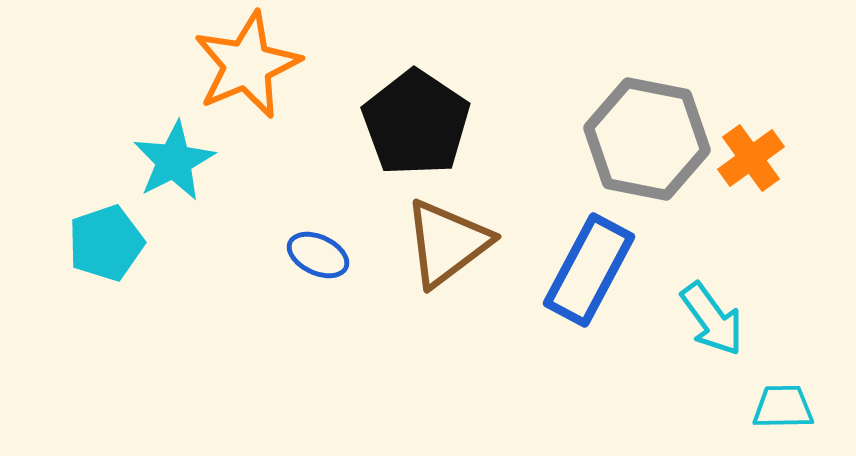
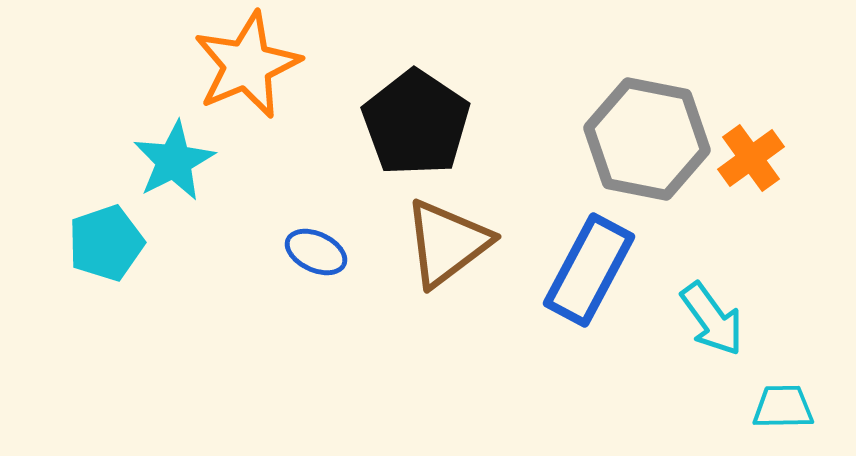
blue ellipse: moved 2 px left, 3 px up
